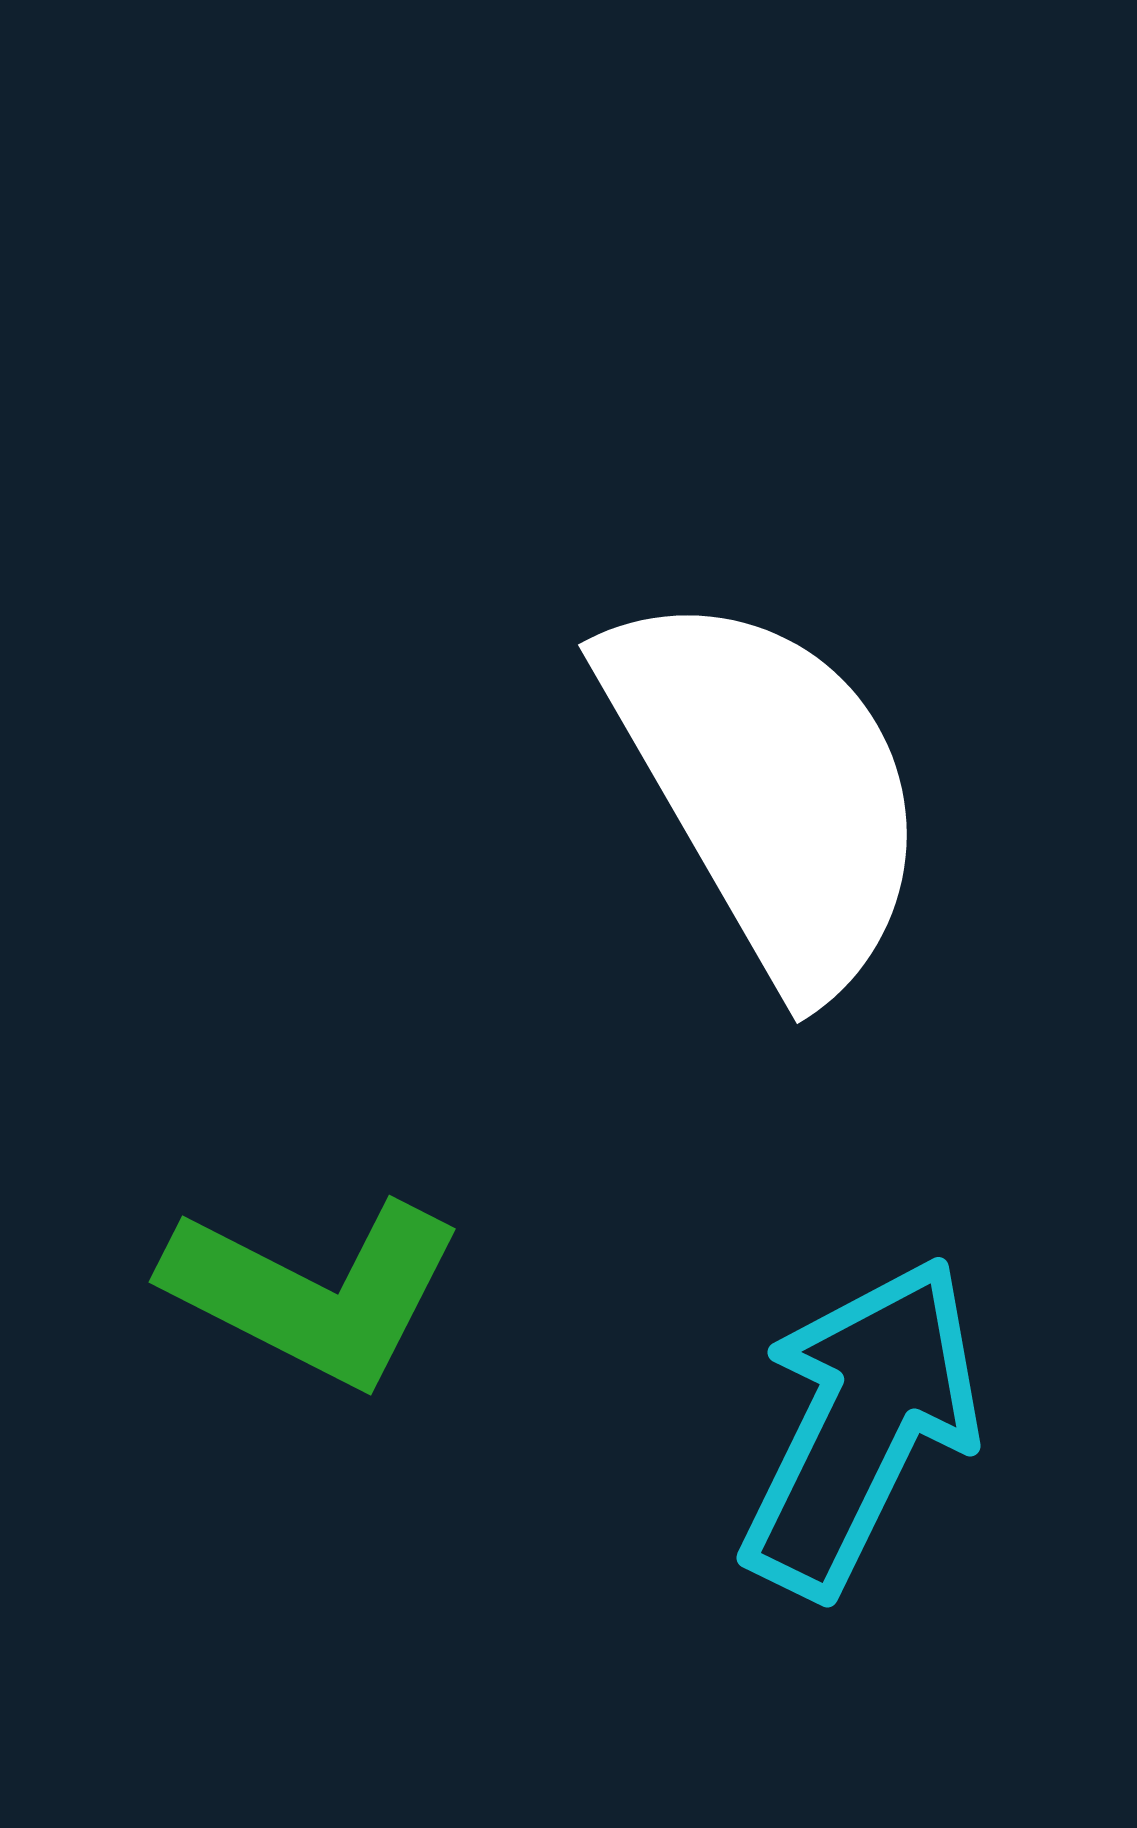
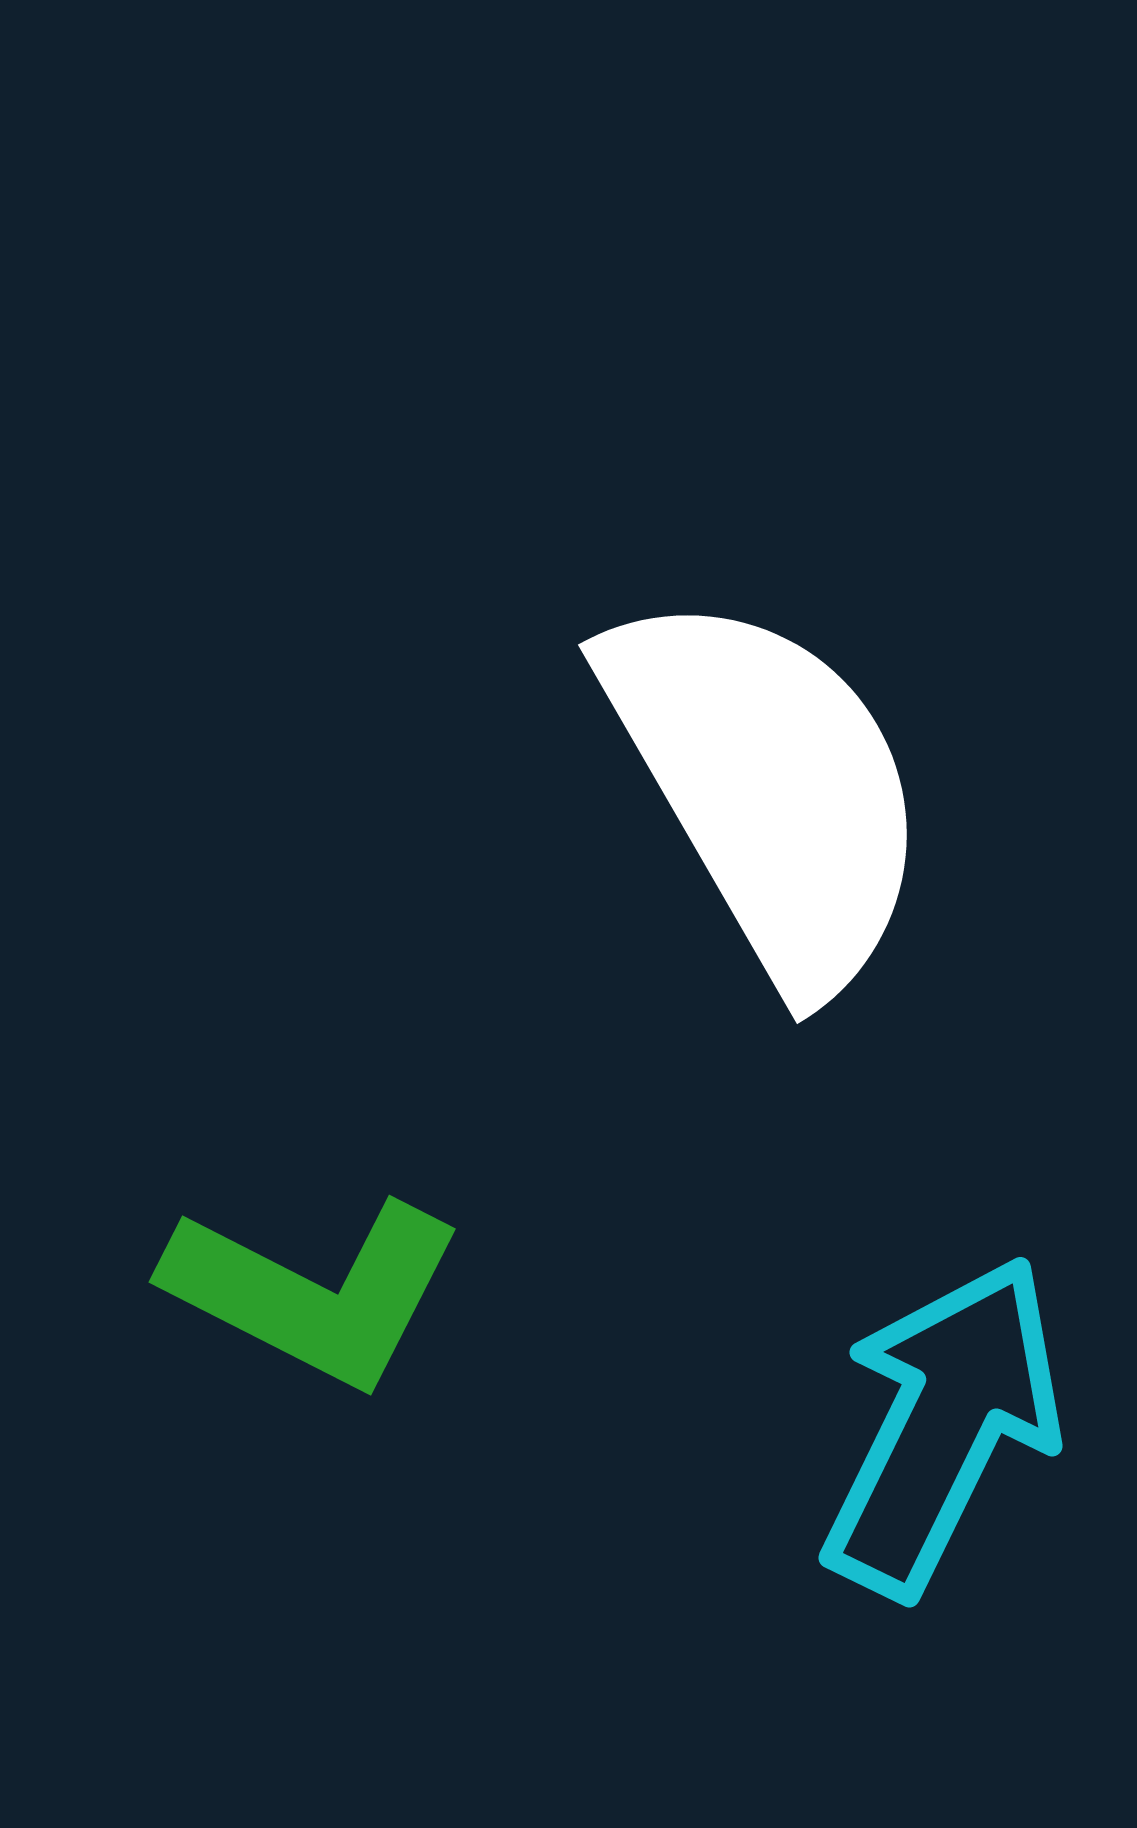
cyan arrow: moved 82 px right
